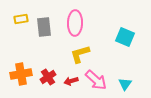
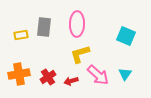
yellow rectangle: moved 16 px down
pink ellipse: moved 2 px right, 1 px down
gray rectangle: rotated 12 degrees clockwise
cyan square: moved 1 px right, 1 px up
orange cross: moved 2 px left
pink arrow: moved 2 px right, 5 px up
cyan triangle: moved 10 px up
